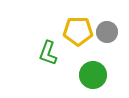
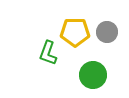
yellow pentagon: moved 3 px left, 1 px down
